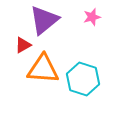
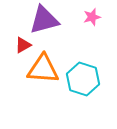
purple triangle: rotated 24 degrees clockwise
